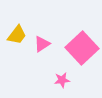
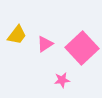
pink triangle: moved 3 px right
